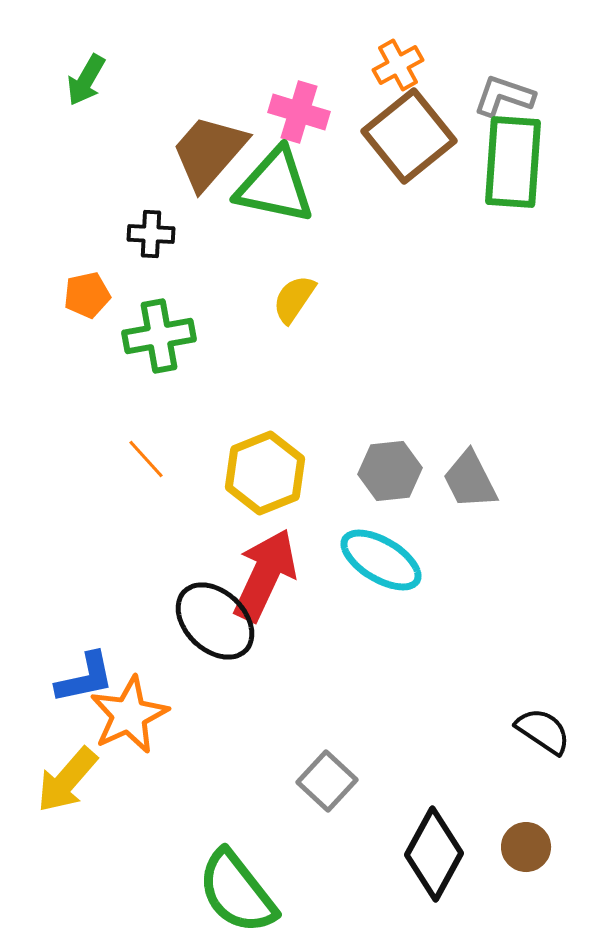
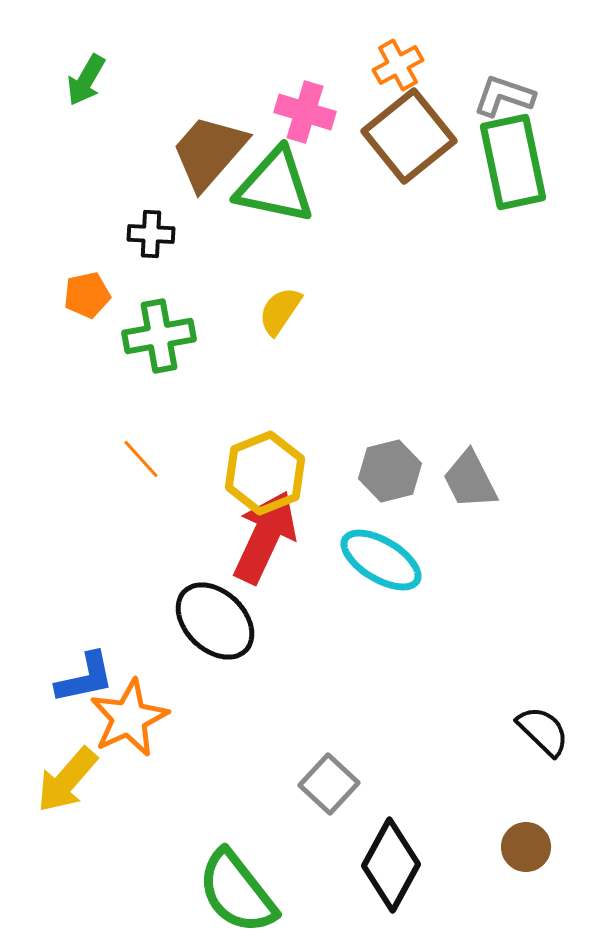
pink cross: moved 6 px right
green rectangle: rotated 16 degrees counterclockwise
yellow semicircle: moved 14 px left, 12 px down
orange line: moved 5 px left
gray hexagon: rotated 8 degrees counterclockwise
red arrow: moved 38 px up
orange star: moved 3 px down
black semicircle: rotated 10 degrees clockwise
gray square: moved 2 px right, 3 px down
black diamond: moved 43 px left, 11 px down
